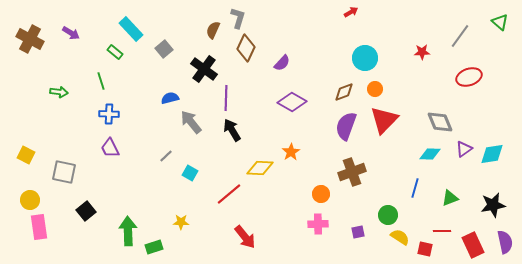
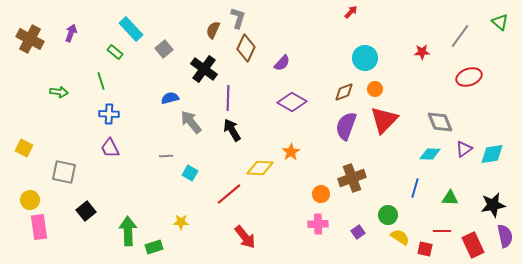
red arrow at (351, 12): rotated 16 degrees counterclockwise
purple arrow at (71, 33): rotated 102 degrees counterclockwise
purple line at (226, 98): moved 2 px right
yellow square at (26, 155): moved 2 px left, 7 px up
gray line at (166, 156): rotated 40 degrees clockwise
brown cross at (352, 172): moved 6 px down
green triangle at (450, 198): rotated 24 degrees clockwise
purple square at (358, 232): rotated 24 degrees counterclockwise
purple semicircle at (505, 242): moved 6 px up
